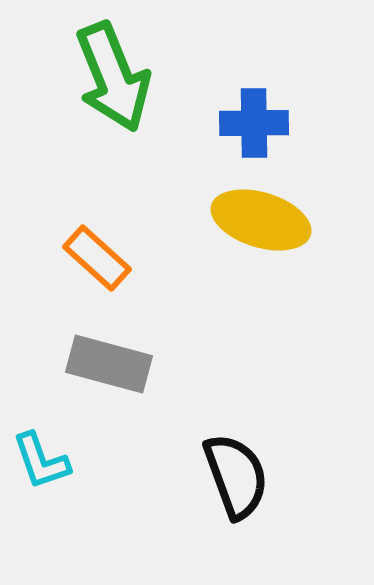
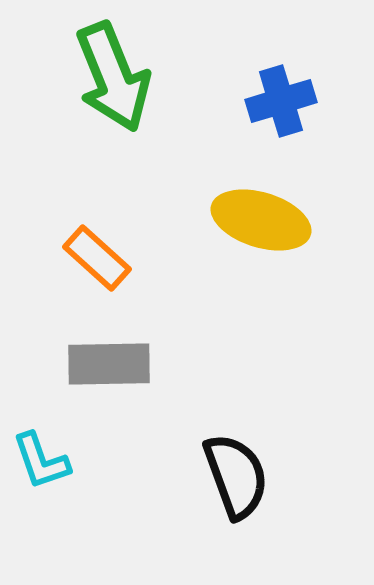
blue cross: moved 27 px right, 22 px up; rotated 16 degrees counterclockwise
gray rectangle: rotated 16 degrees counterclockwise
